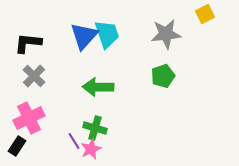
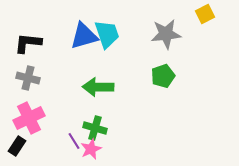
blue triangle: rotated 32 degrees clockwise
gray cross: moved 6 px left, 2 px down; rotated 30 degrees counterclockwise
